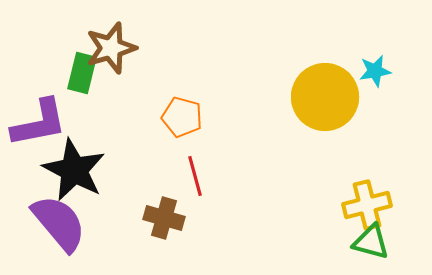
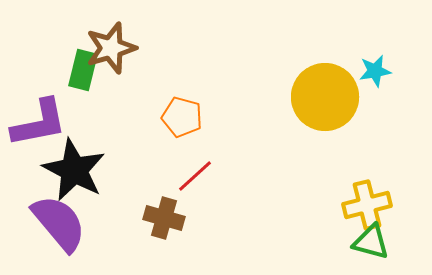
green rectangle: moved 1 px right, 3 px up
red line: rotated 63 degrees clockwise
